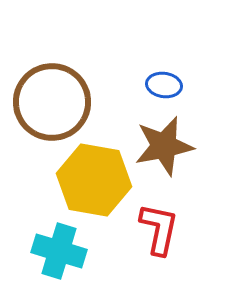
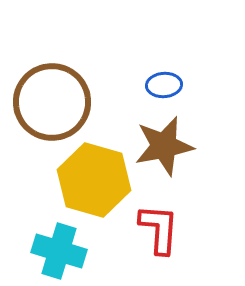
blue ellipse: rotated 12 degrees counterclockwise
yellow hexagon: rotated 6 degrees clockwise
red L-shape: rotated 8 degrees counterclockwise
